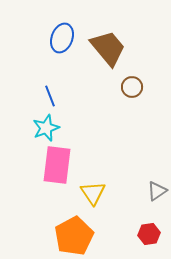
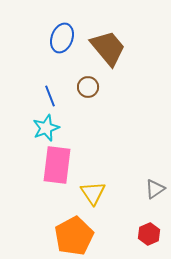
brown circle: moved 44 px left
gray triangle: moved 2 px left, 2 px up
red hexagon: rotated 15 degrees counterclockwise
